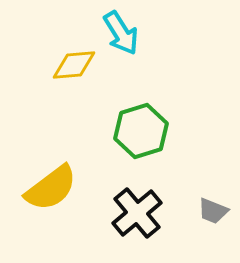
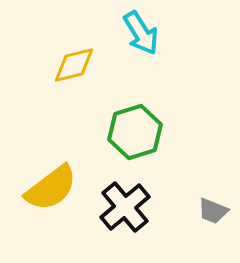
cyan arrow: moved 20 px right
yellow diamond: rotated 9 degrees counterclockwise
green hexagon: moved 6 px left, 1 px down
black cross: moved 12 px left, 6 px up
